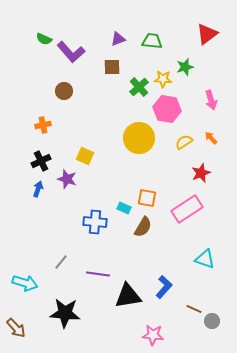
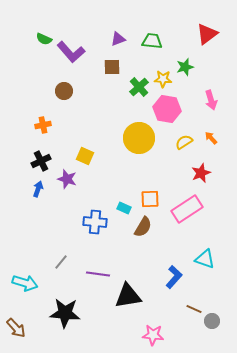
orange square: moved 3 px right, 1 px down; rotated 12 degrees counterclockwise
blue L-shape: moved 10 px right, 10 px up
